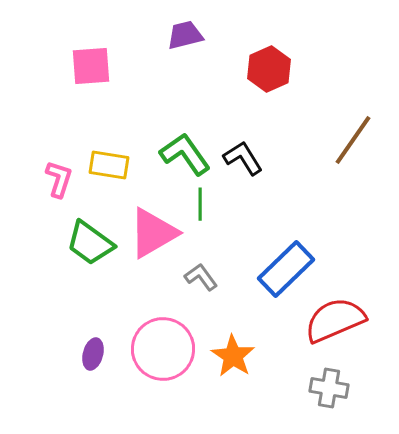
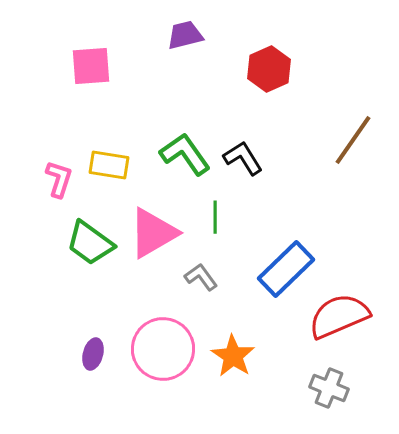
green line: moved 15 px right, 13 px down
red semicircle: moved 4 px right, 4 px up
gray cross: rotated 12 degrees clockwise
